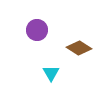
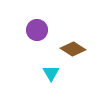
brown diamond: moved 6 px left, 1 px down
